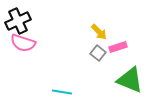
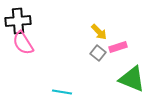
black cross: rotated 20 degrees clockwise
pink semicircle: rotated 40 degrees clockwise
green triangle: moved 2 px right, 1 px up
